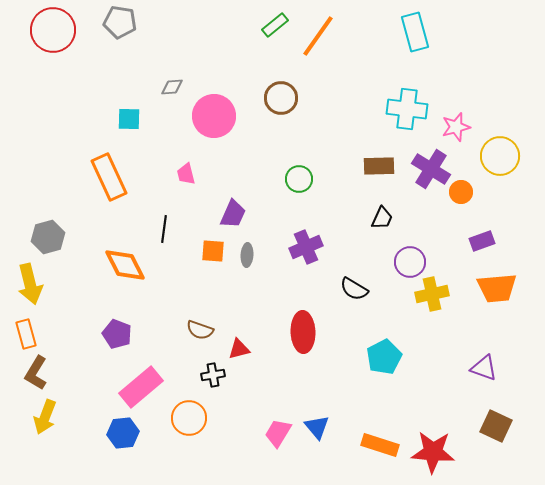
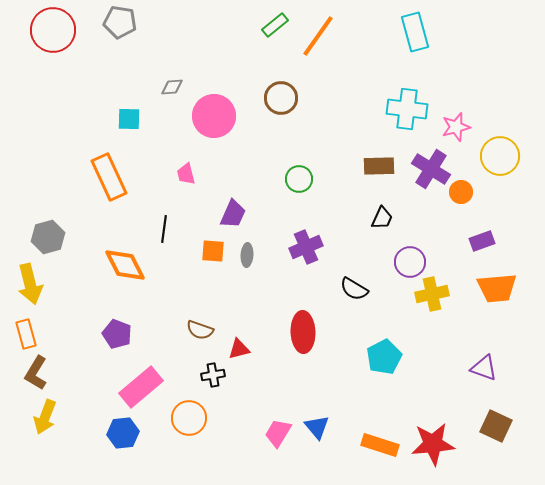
red star at (433, 452): moved 8 px up; rotated 9 degrees counterclockwise
